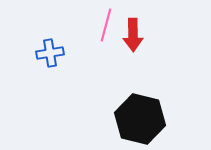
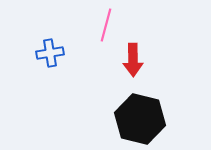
red arrow: moved 25 px down
